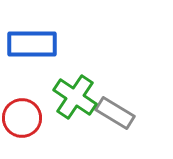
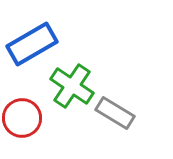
blue rectangle: rotated 30 degrees counterclockwise
green cross: moved 3 px left, 11 px up
